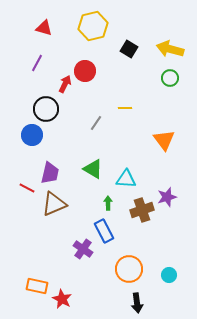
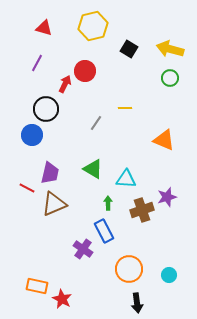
orange triangle: rotated 30 degrees counterclockwise
